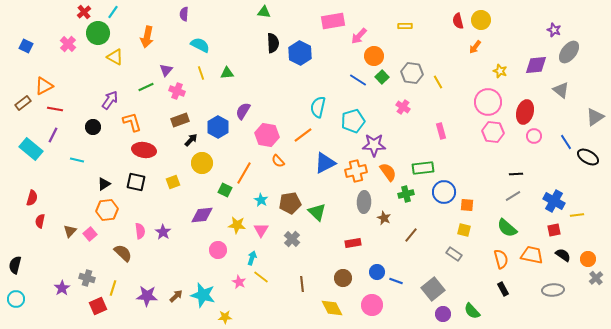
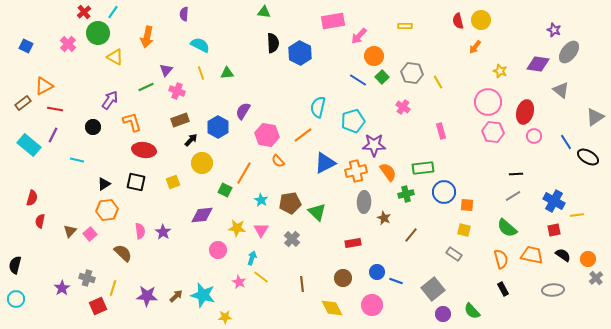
purple diamond at (536, 65): moved 2 px right, 1 px up; rotated 15 degrees clockwise
cyan rectangle at (31, 149): moved 2 px left, 4 px up
yellow star at (237, 225): moved 3 px down
